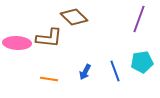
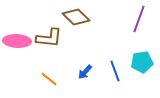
brown diamond: moved 2 px right
pink ellipse: moved 2 px up
blue arrow: rotated 14 degrees clockwise
orange line: rotated 30 degrees clockwise
